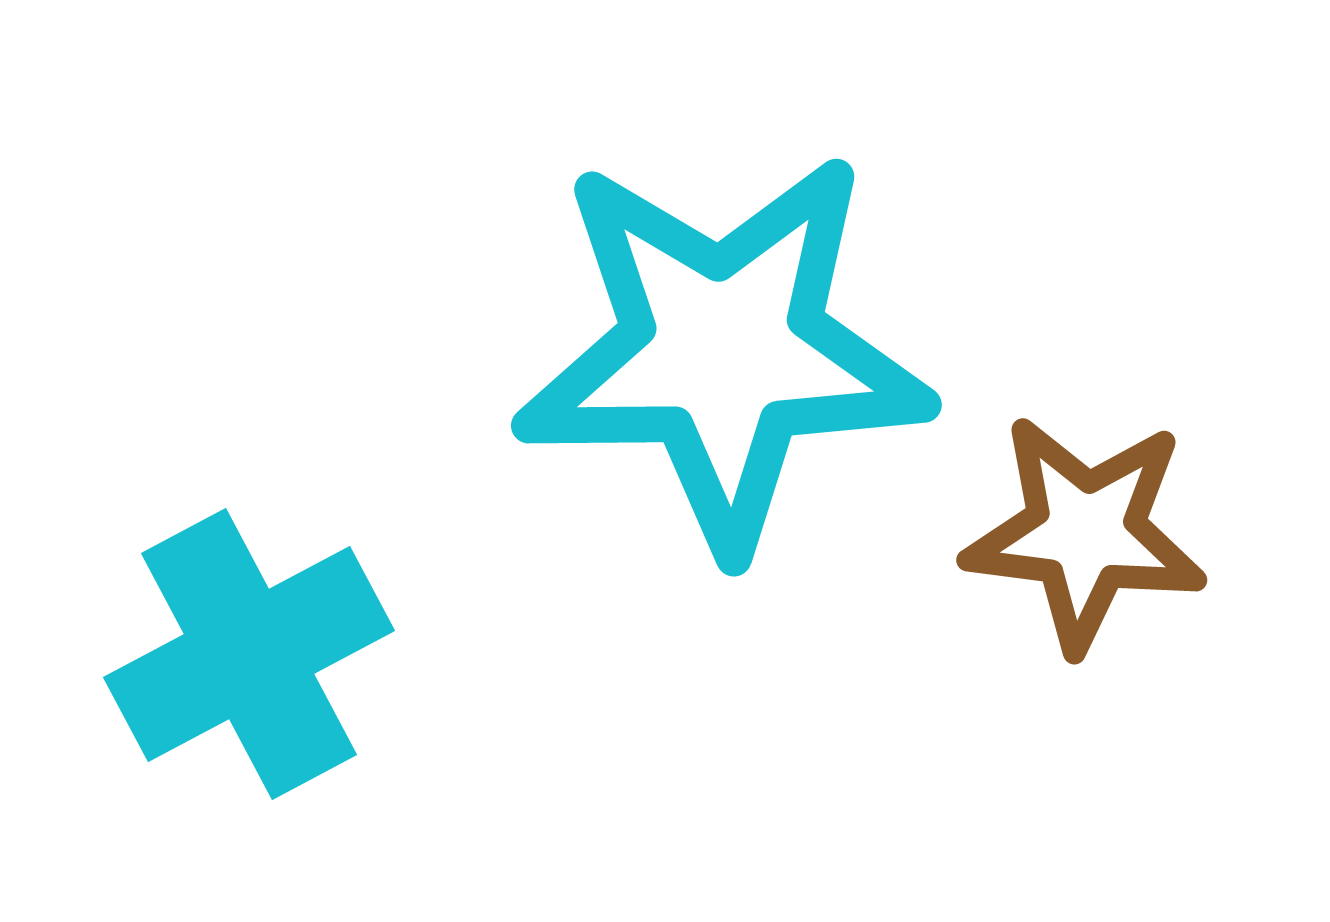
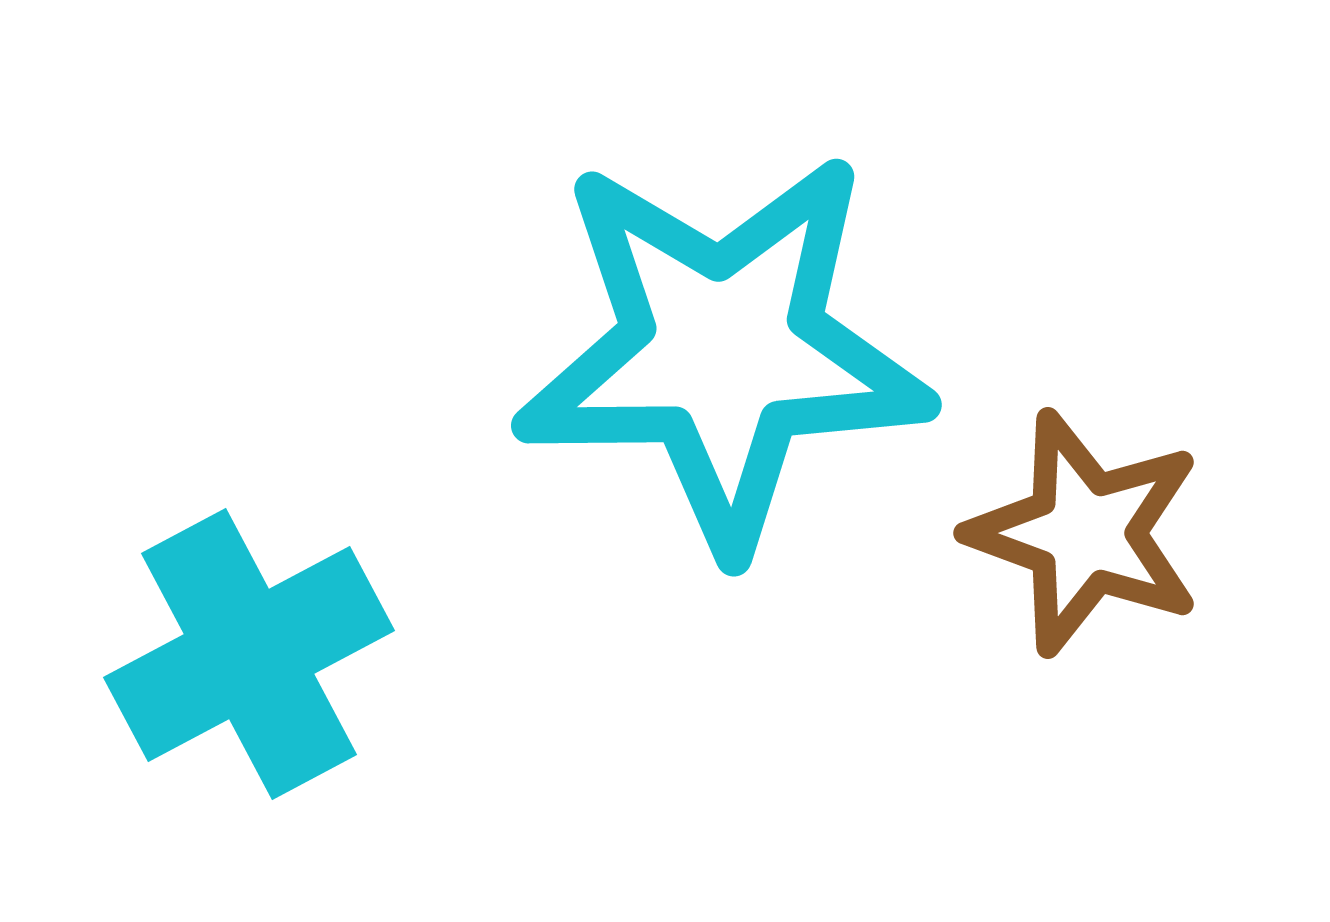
brown star: rotated 13 degrees clockwise
